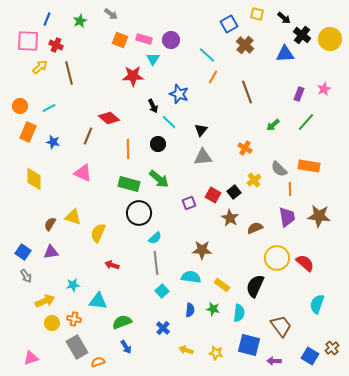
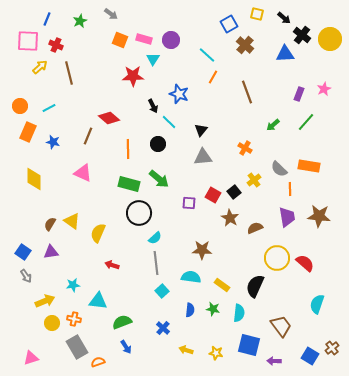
purple square at (189, 203): rotated 24 degrees clockwise
yellow triangle at (73, 217): moved 1 px left, 4 px down; rotated 18 degrees clockwise
